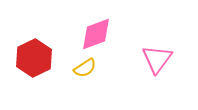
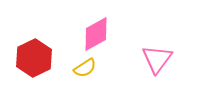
pink diamond: rotated 9 degrees counterclockwise
